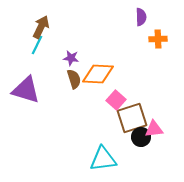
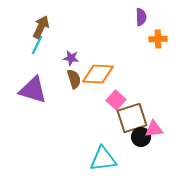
purple triangle: moved 7 px right
